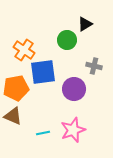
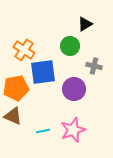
green circle: moved 3 px right, 6 px down
cyan line: moved 2 px up
